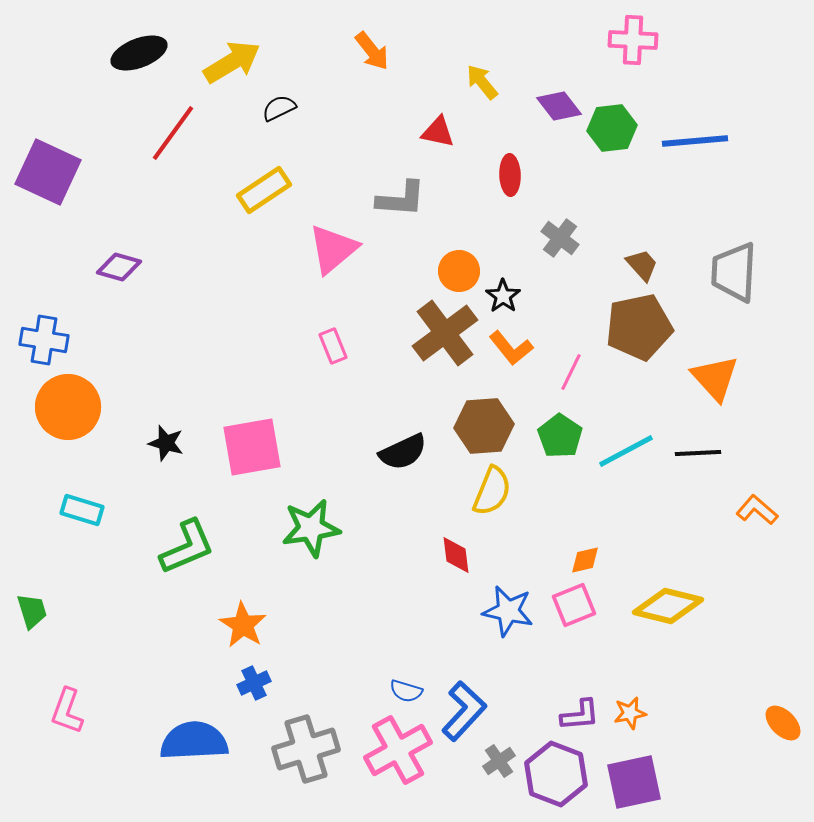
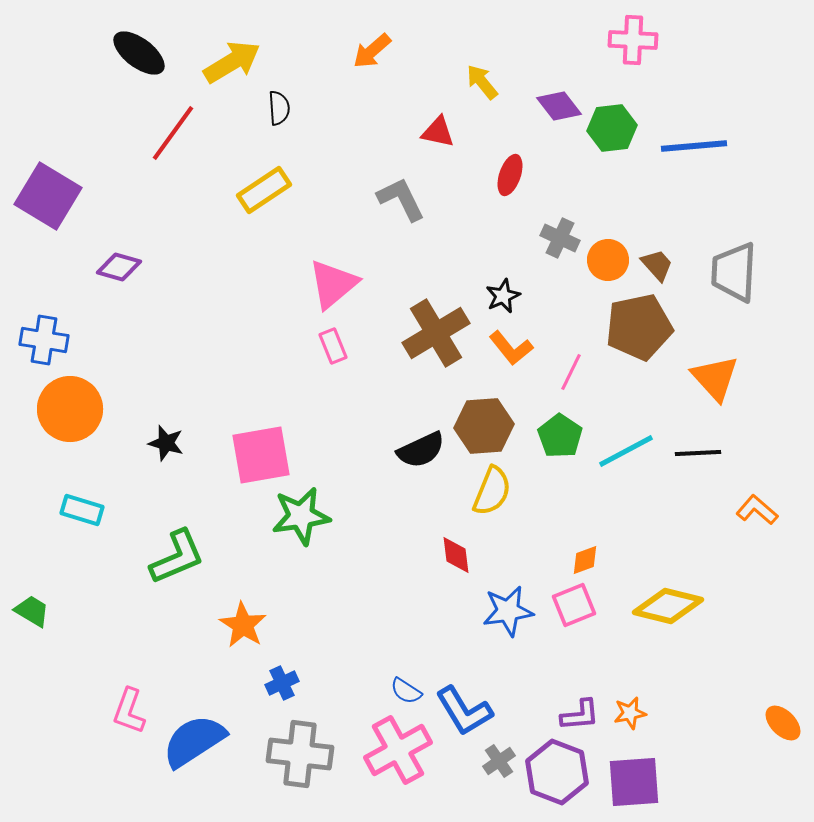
orange arrow at (372, 51): rotated 87 degrees clockwise
black ellipse at (139, 53): rotated 58 degrees clockwise
black semicircle at (279, 108): rotated 112 degrees clockwise
blue line at (695, 141): moved 1 px left, 5 px down
purple square at (48, 172): moved 24 px down; rotated 6 degrees clockwise
red ellipse at (510, 175): rotated 21 degrees clockwise
gray L-shape at (401, 199): rotated 120 degrees counterclockwise
gray cross at (560, 238): rotated 12 degrees counterclockwise
pink triangle at (333, 249): moved 35 px down
brown trapezoid at (642, 265): moved 15 px right
orange circle at (459, 271): moved 149 px right, 11 px up
black star at (503, 296): rotated 12 degrees clockwise
brown cross at (445, 333): moved 9 px left; rotated 6 degrees clockwise
orange circle at (68, 407): moved 2 px right, 2 px down
pink square at (252, 447): moved 9 px right, 8 px down
black semicircle at (403, 452): moved 18 px right, 2 px up
green star at (311, 528): moved 10 px left, 12 px up
green L-shape at (187, 547): moved 10 px left, 10 px down
orange diamond at (585, 560): rotated 8 degrees counterclockwise
green trapezoid at (32, 611): rotated 42 degrees counterclockwise
blue star at (508, 611): rotated 21 degrees counterclockwise
blue cross at (254, 683): moved 28 px right
blue semicircle at (406, 691): rotated 16 degrees clockwise
pink L-shape at (67, 711): moved 62 px right
blue L-shape at (464, 711): rotated 106 degrees clockwise
blue semicircle at (194, 741): rotated 30 degrees counterclockwise
gray cross at (306, 749): moved 6 px left, 5 px down; rotated 24 degrees clockwise
purple hexagon at (556, 774): moved 1 px right, 2 px up
purple square at (634, 782): rotated 8 degrees clockwise
